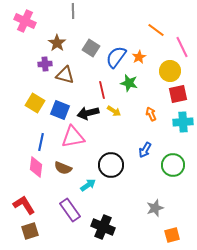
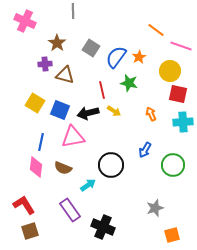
pink line: moved 1 px left, 1 px up; rotated 45 degrees counterclockwise
red square: rotated 24 degrees clockwise
